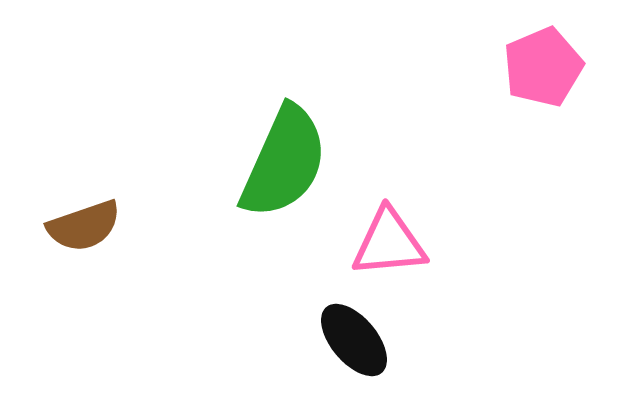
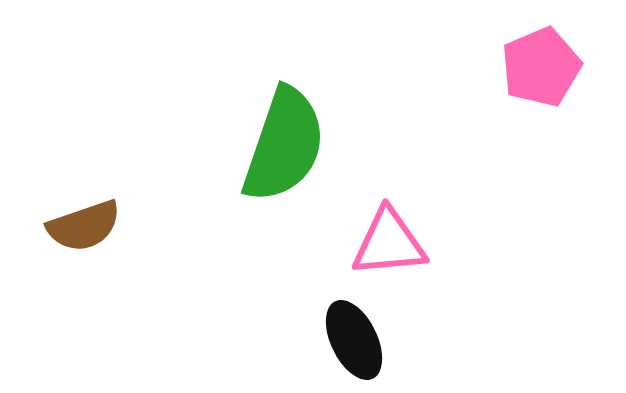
pink pentagon: moved 2 px left
green semicircle: moved 17 px up; rotated 5 degrees counterclockwise
black ellipse: rotated 14 degrees clockwise
